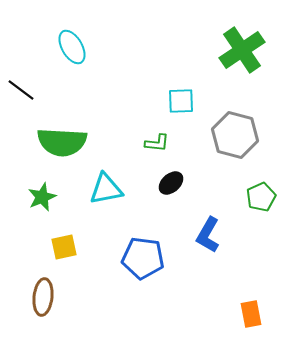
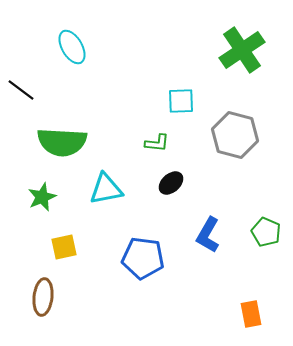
green pentagon: moved 5 px right, 35 px down; rotated 24 degrees counterclockwise
